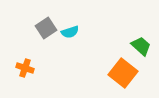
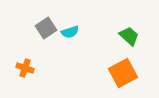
green trapezoid: moved 12 px left, 10 px up
orange square: rotated 24 degrees clockwise
